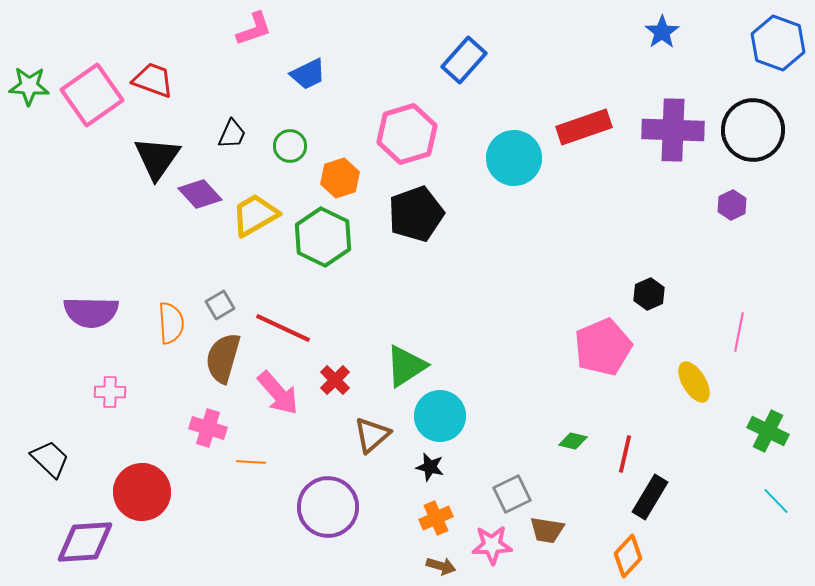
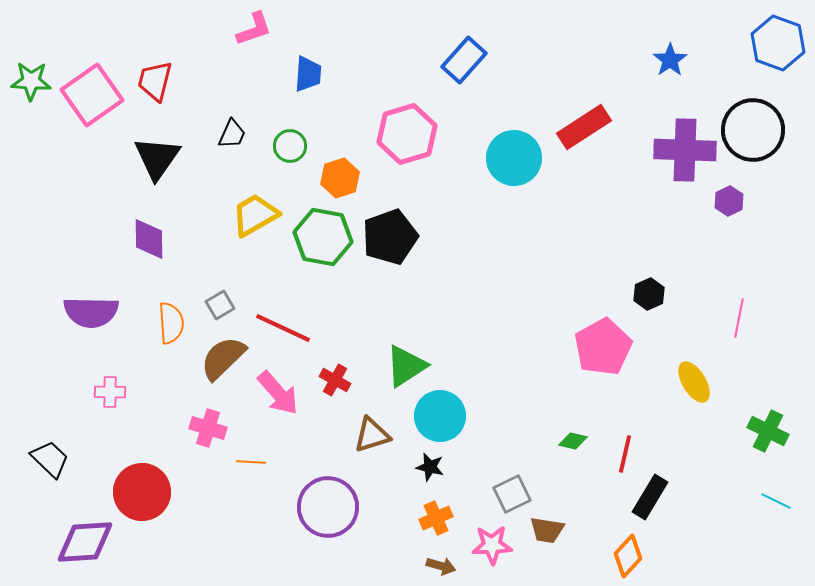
blue star at (662, 32): moved 8 px right, 28 px down
blue trapezoid at (308, 74): rotated 60 degrees counterclockwise
red trapezoid at (153, 80): moved 2 px right, 1 px down; rotated 96 degrees counterclockwise
green star at (29, 86): moved 2 px right, 5 px up
red rectangle at (584, 127): rotated 14 degrees counterclockwise
purple cross at (673, 130): moved 12 px right, 20 px down
purple diamond at (200, 194): moved 51 px left, 45 px down; rotated 42 degrees clockwise
purple hexagon at (732, 205): moved 3 px left, 4 px up
black pentagon at (416, 214): moved 26 px left, 23 px down
green hexagon at (323, 237): rotated 16 degrees counterclockwise
pink line at (739, 332): moved 14 px up
pink pentagon at (603, 347): rotated 6 degrees counterclockwise
brown semicircle at (223, 358): rotated 30 degrees clockwise
red cross at (335, 380): rotated 16 degrees counterclockwise
brown triangle at (372, 435): rotated 24 degrees clockwise
cyan line at (776, 501): rotated 20 degrees counterclockwise
